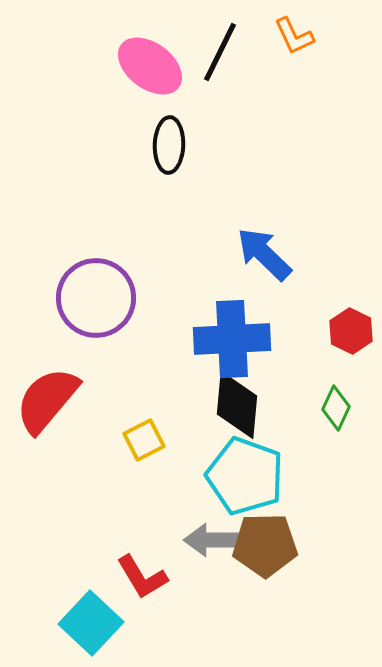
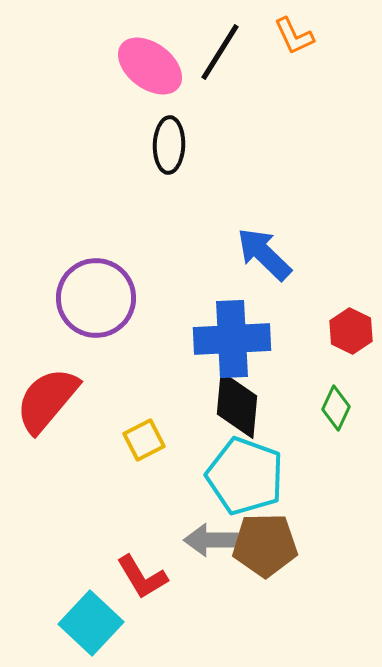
black line: rotated 6 degrees clockwise
